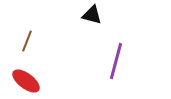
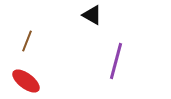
black triangle: rotated 15 degrees clockwise
